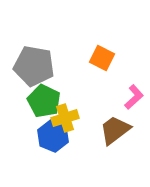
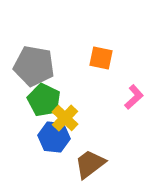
orange square: moved 1 px left; rotated 15 degrees counterclockwise
green pentagon: moved 1 px up
yellow cross: rotated 28 degrees counterclockwise
brown trapezoid: moved 25 px left, 34 px down
blue hexagon: moved 1 px right, 1 px down; rotated 16 degrees counterclockwise
